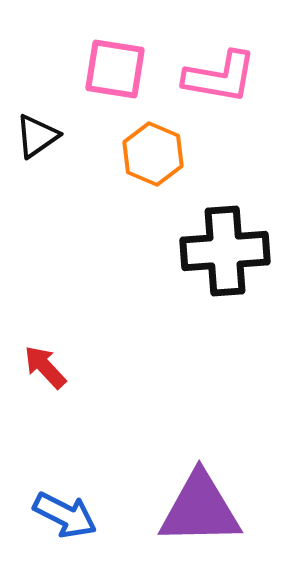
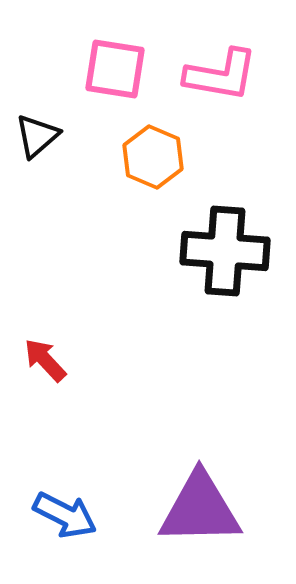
pink L-shape: moved 1 px right, 2 px up
black triangle: rotated 6 degrees counterclockwise
orange hexagon: moved 3 px down
black cross: rotated 8 degrees clockwise
red arrow: moved 7 px up
